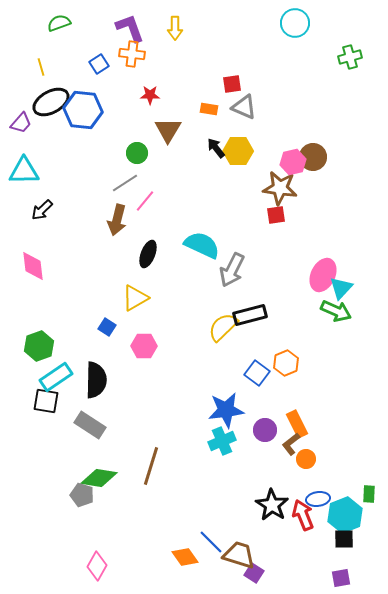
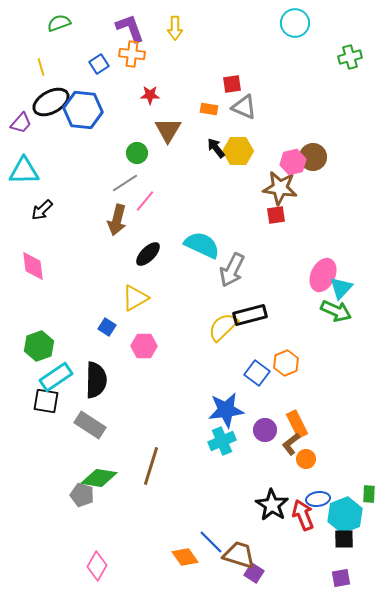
black ellipse at (148, 254): rotated 24 degrees clockwise
